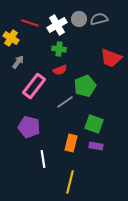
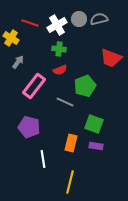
gray line: rotated 60 degrees clockwise
